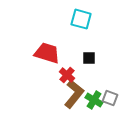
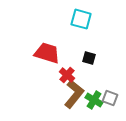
black square: rotated 16 degrees clockwise
